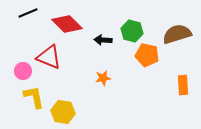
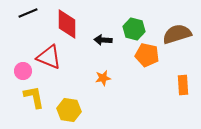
red diamond: rotated 44 degrees clockwise
green hexagon: moved 2 px right, 2 px up
yellow hexagon: moved 6 px right, 2 px up
